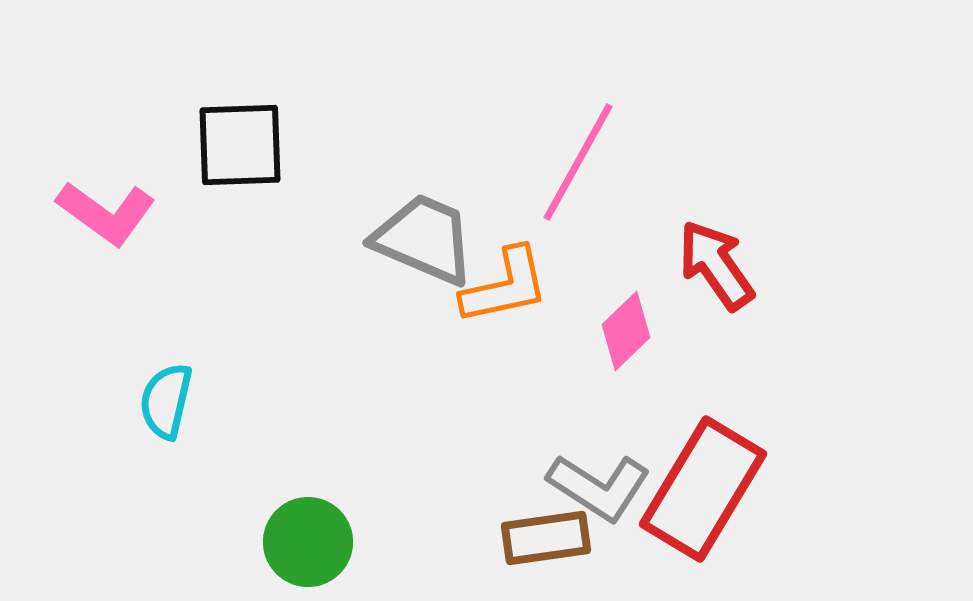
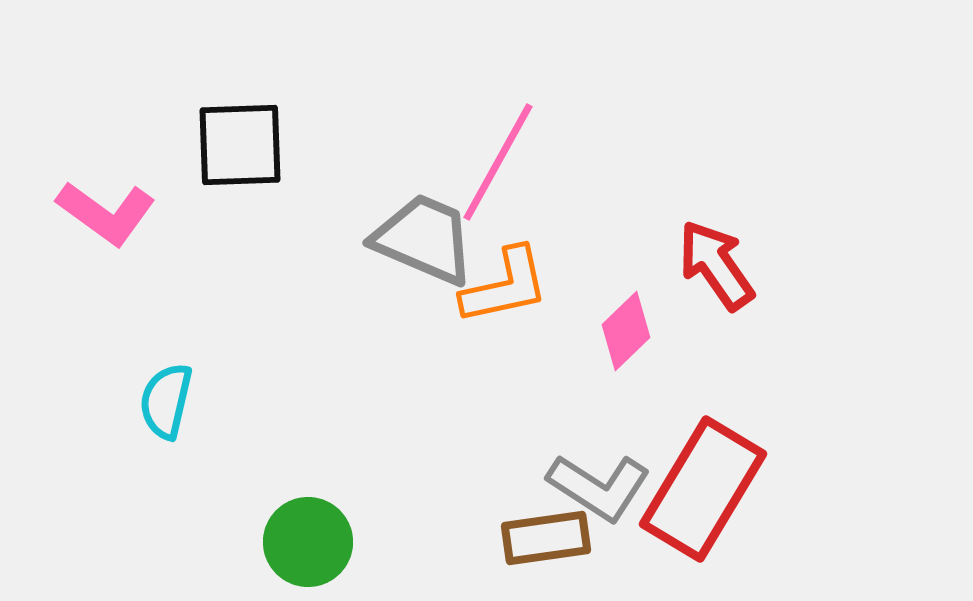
pink line: moved 80 px left
